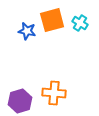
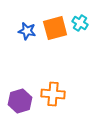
orange square: moved 3 px right, 8 px down
orange cross: moved 1 px left, 1 px down
